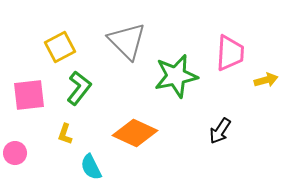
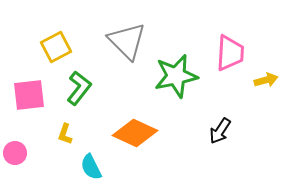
yellow square: moved 4 px left
